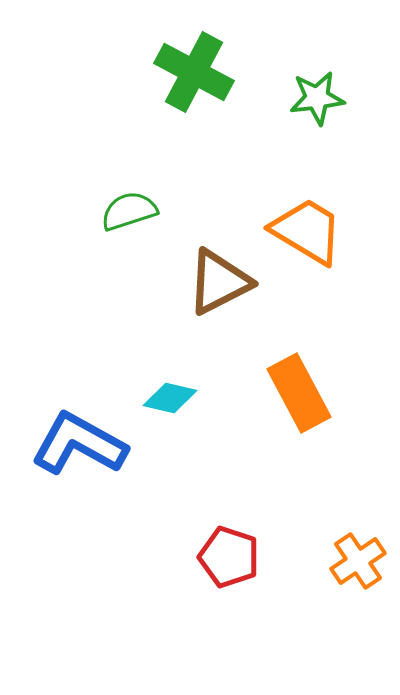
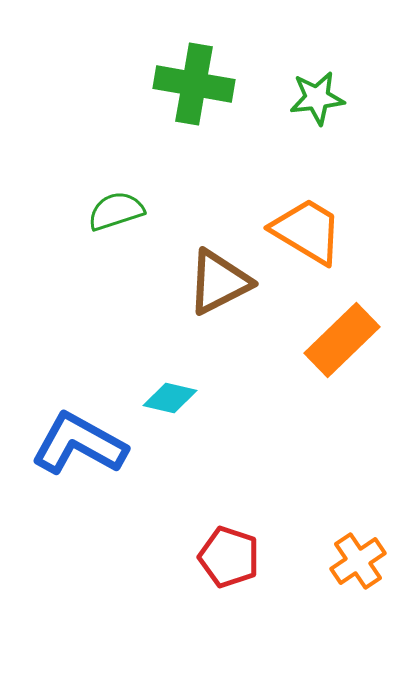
green cross: moved 12 px down; rotated 18 degrees counterclockwise
green semicircle: moved 13 px left
orange rectangle: moved 43 px right, 53 px up; rotated 74 degrees clockwise
